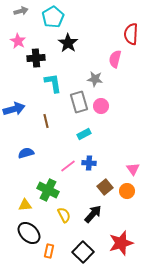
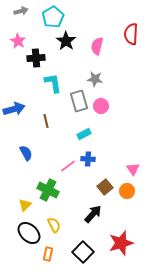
black star: moved 2 px left, 2 px up
pink semicircle: moved 18 px left, 13 px up
gray rectangle: moved 1 px up
blue semicircle: rotated 77 degrees clockwise
blue cross: moved 1 px left, 4 px up
yellow triangle: rotated 40 degrees counterclockwise
yellow semicircle: moved 10 px left, 10 px down
orange rectangle: moved 1 px left, 3 px down
